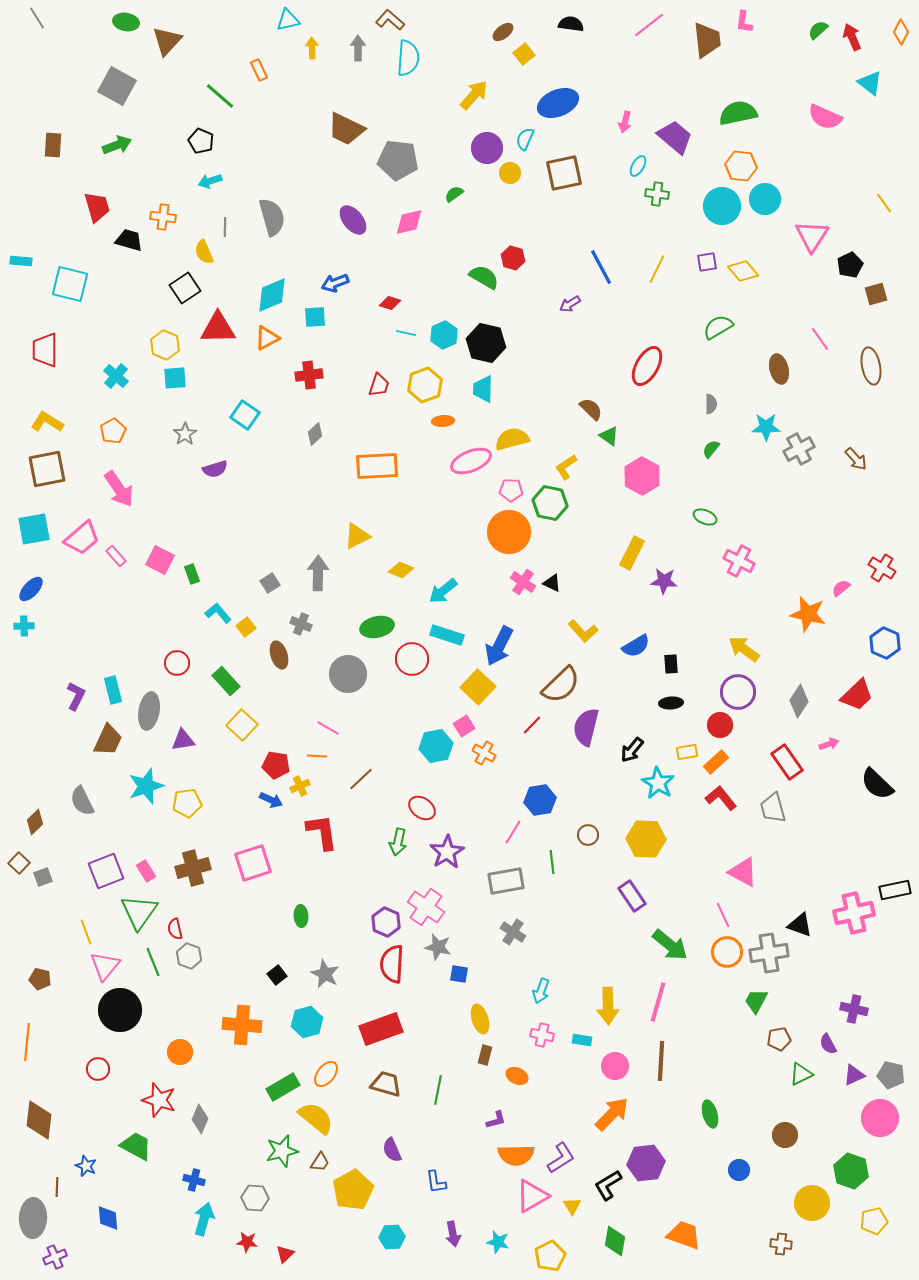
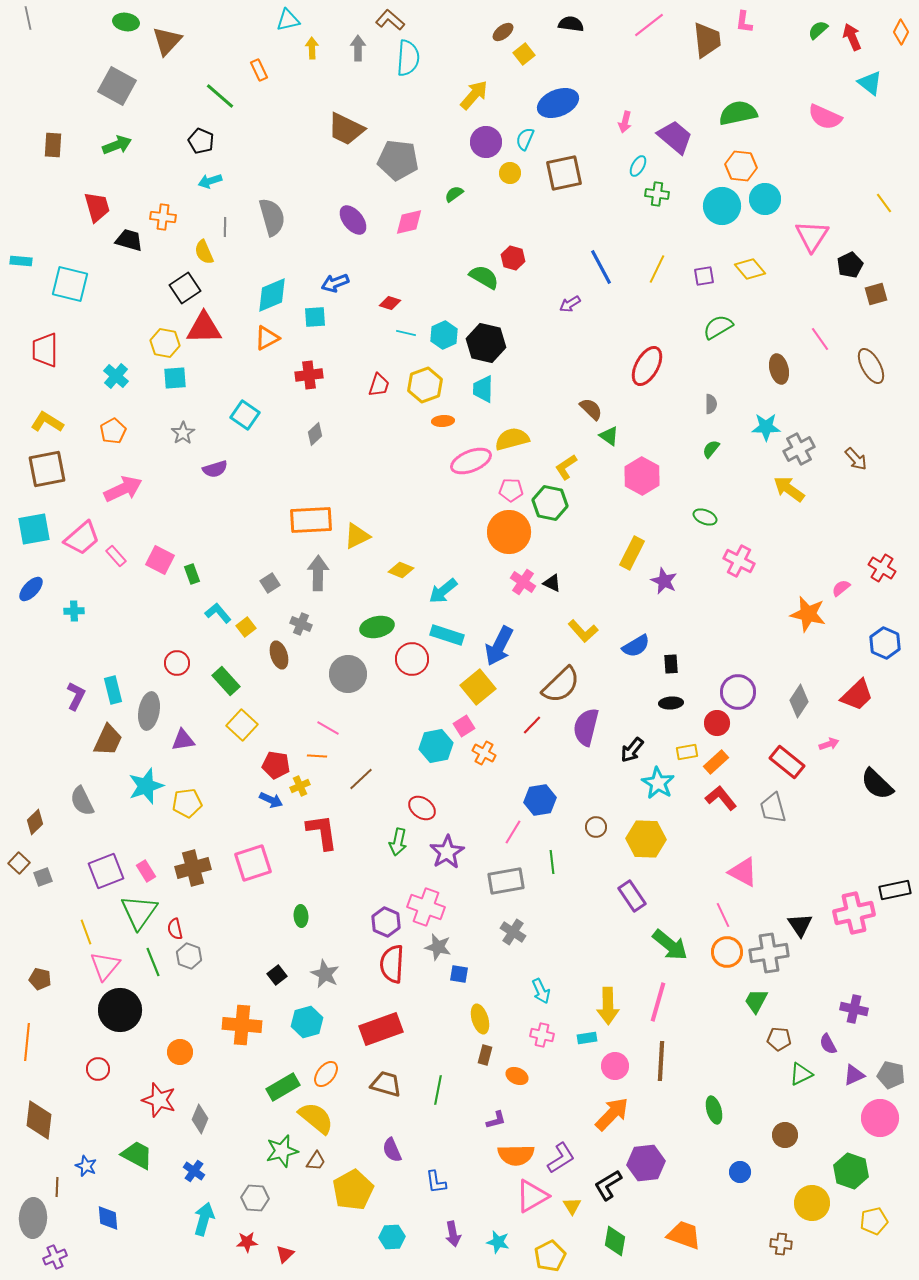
gray line at (37, 18): moved 9 px left; rotated 20 degrees clockwise
purple circle at (487, 148): moved 1 px left, 6 px up
purple square at (707, 262): moved 3 px left, 14 px down
yellow diamond at (743, 271): moved 7 px right, 2 px up
red triangle at (218, 328): moved 14 px left
yellow hexagon at (165, 345): moved 2 px up; rotated 12 degrees counterclockwise
brown ellipse at (871, 366): rotated 18 degrees counterclockwise
gray star at (185, 434): moved 2 px left, 1 px up
orange rectangle at (377, 466): moved 66 px left, 54 px down
pink arrow at (119, 489): moved 4 px right; rotated 81 degrees counterclockwise
purple star at (664, 581): rotated 20 degrees clockwise
cyan cross at (24, 626): moved 50 px right, 15 px up
yellow arrow at (744, 649): moved 45 px right, 160 px up
yellow square at (478, 687): rotated 8 degrees clockwise
red circle at (720, 725): moved 3 px left, 2 px up
red rectangle at (787, 762): rotated 16 degrees counterclockwise
brown circle at (588, 835): moved 8 px right, 8 px up
pink cross at (426, 907): rotated 15 degrees counterclockwise
black triangle at (800, 925): rotated 36 degrees clockwise
cyan arrow at (541, 991): rotated 45 degrees counterclockwise
brown pentagon at (779, 1039): rotated 15 degrees clockwise
cyan rectangle at (582, 1040): moved 5 px right, 2 px up; rotated 18 degrees counterclockwise
green ellipse at (710, 1114): moved 4 px right, 4 px up
green trapezoid at (136, 1146): moved 1 px right, 9 px down
brown trapezoid at (320, 1162): moved 4 px left, 1 px up
blue circle at (739, 1170): moved 1 px right, 2 px down
blue cross at (194, 1180): moved 9 px up; rotated 20 degrees clockwise
red star at (247, 1242): rotated 10 degrees counterclockwise
